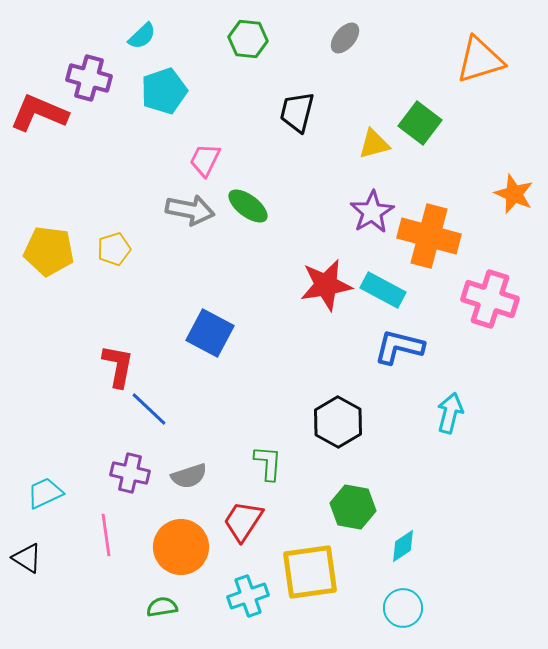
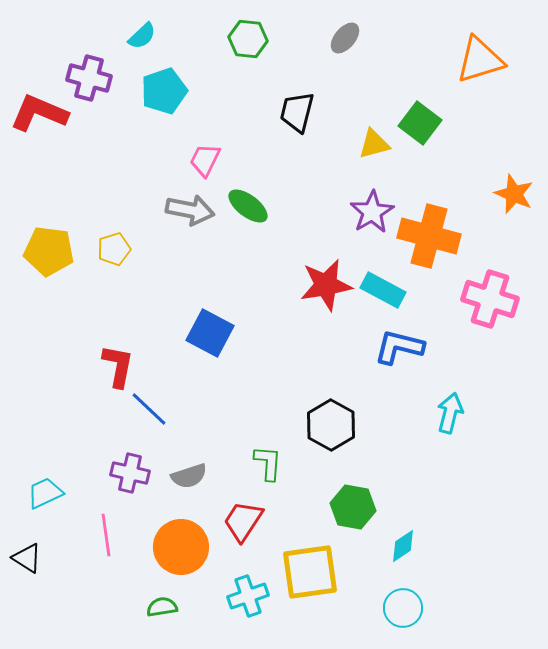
black hexagon at (338, 422): moved 7 px left, 3 px down
